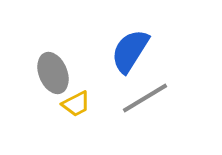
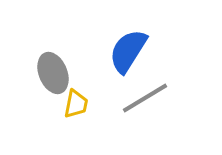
blue semicircle: moved 2 px left
yellow trapezoid: rotated 52 degrees counterclockwise
